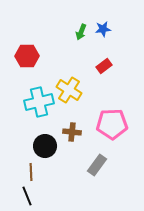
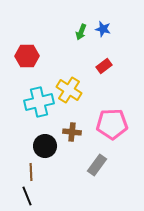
blue star: rotated 21 degrees clockwise
